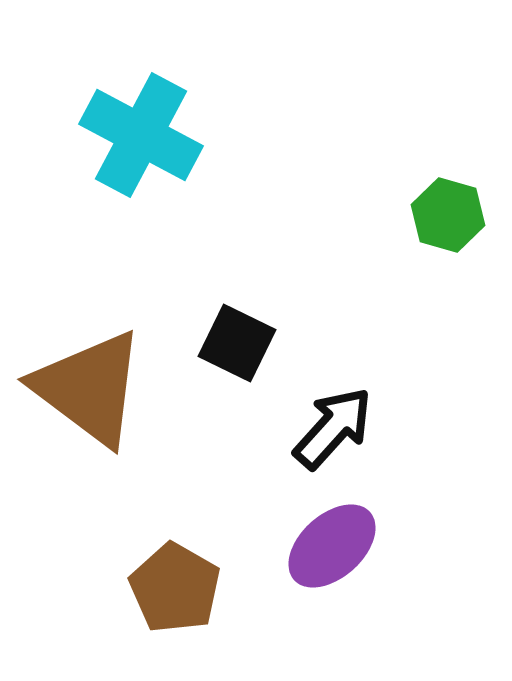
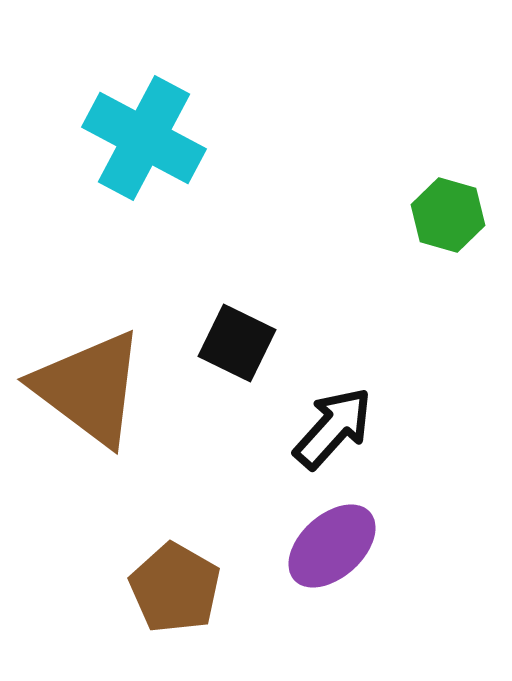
cyan cross: moved 3 px right, 3 px down
